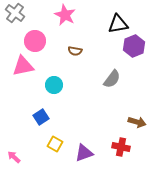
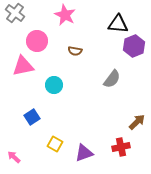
black triangle: rotated 15 degrees clockwise
pink circle: moved 2 px right
blue square: moved 9 px left
brown arrow: rotated 60 degrees counterclockwise
red cross: rotated 24 degrees counterclockwise
